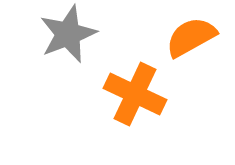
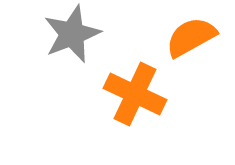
gray star: moved 4 px right
